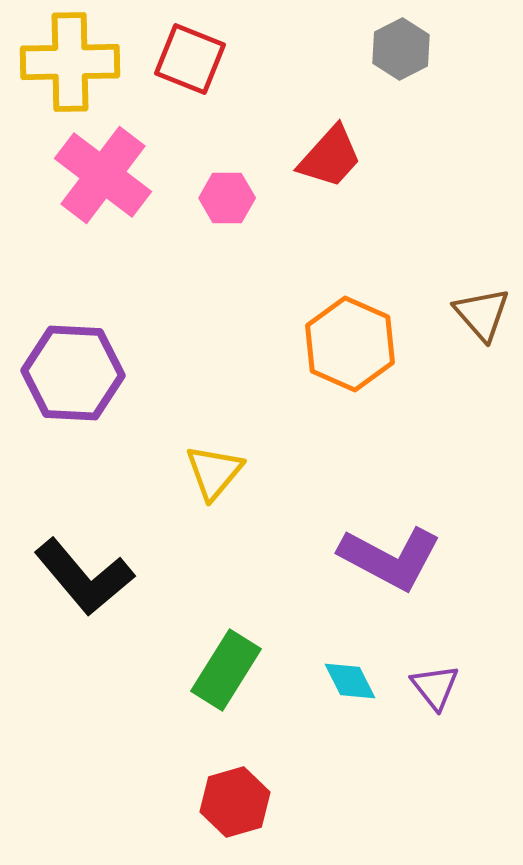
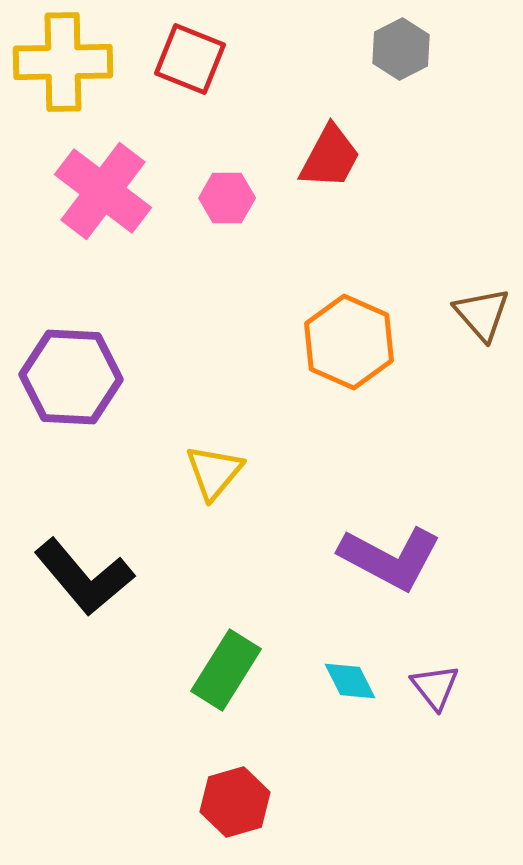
yellow cross: moved 7 px left
red trapezoid: rotated 14 degrees counterclockwise
pink cross: moved 16 px down
orange hexagon: moved 1 px left, 2 px up
purple hexagon: moved 2 px left, 4 px down
